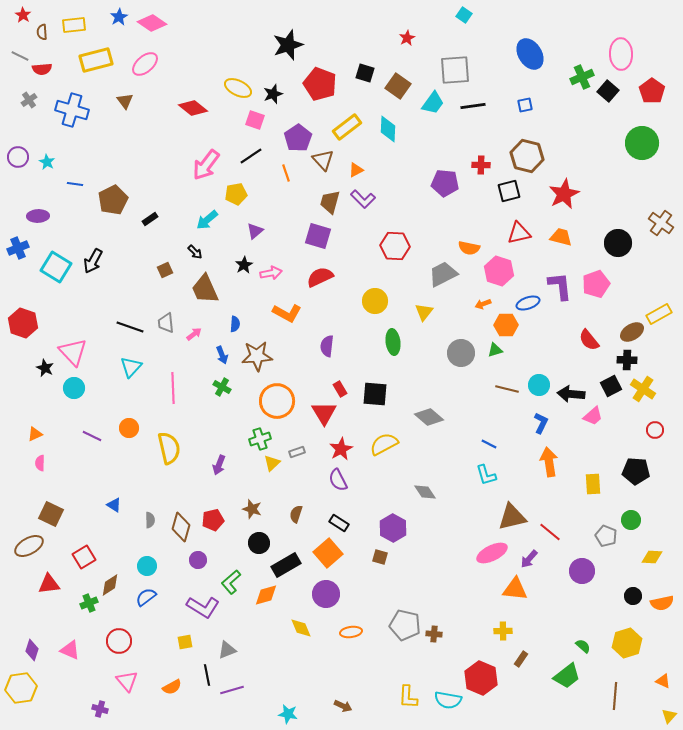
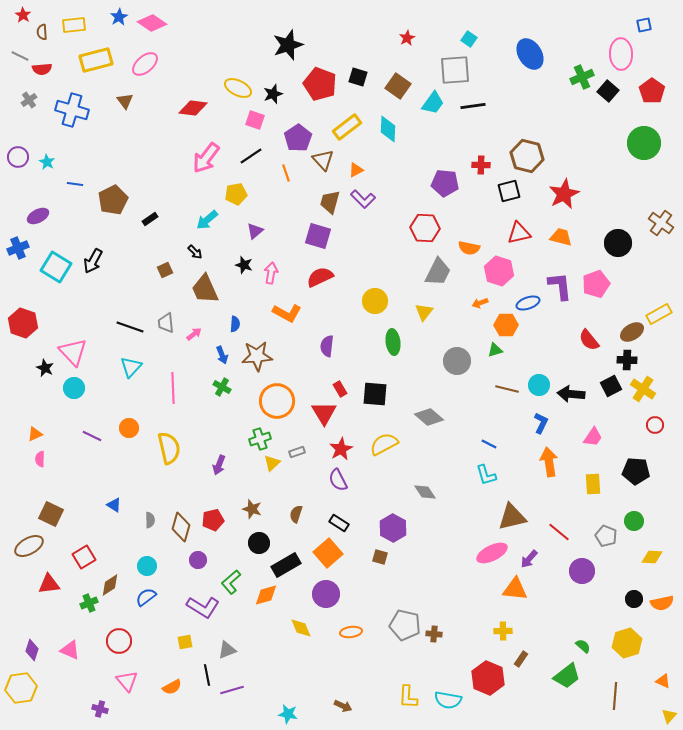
cyan square at (464, 15): moved 5 px right, 24 px down
black square at (365, 73): moved 7 px left, 4 px down
blue square at (525, 105): moved 119 px right, 80 px up
red diamond at (193, 108): rotated 32 degrees counterclockwise
green circle at (642, 143): moved 2 px right
pink arrow at (206, 165): moved 7 px up
purple ellipse at (38, 216): rotated 25 degrees counterclockwise
red hexagon at (395, 246): moved 30 px right, 18 px up
black star at (244, 265): rotated 24 degrees counterclockwise
pink arrow at (271, 273): rotated 70 degrees counterclockwise
gray trapezoid at (443, 274): moved 5 px left, 2 px up; rotated 144 degrees clockwise
orange arrow at (483, 304): moved 3 px left, 1 px up
gray circle at (461, 353): moved 4 px left, 8 px down
pink trapezoid at (593, 416): moved 21 px down; rotated 15 degrees counterclockwise
red circle at (655, 430): moved 5 px up
pink semicircle at (40, 463): moved 4 px up
green circle at (631, 520): moved 3 px right, 1 px down
red line at (550, 532): moved 9 px right
black circle at (633, 596): moved 1 px right, 3 px down
red hexagon at (481, 678): moved 7 px right
